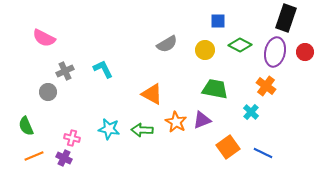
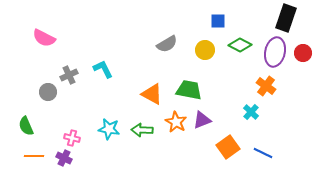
red circle: moved 2 px left, 1 px down
gray cross: moved 4 px right, 4 px down
green trapezoid: moved 26 px left, 1 px down
orange line: rotated 24 degrees clockwise
